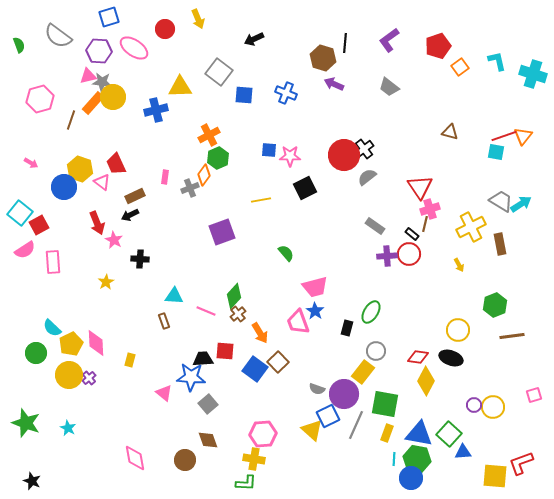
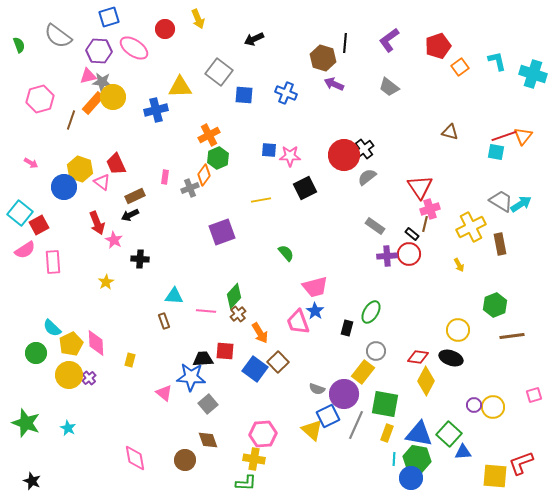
pink line at (206, 311): rotated 18 degrees counterclockwise
